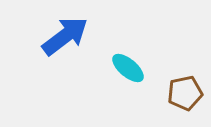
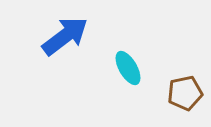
cyan ellipse: rotated 20 degrees clockwise
